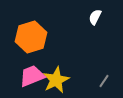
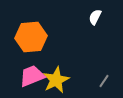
orange hexagon: rotated 12 degrees clockwise
